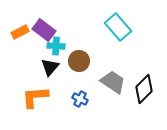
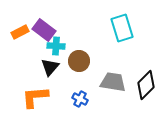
cyan rectangle: moved 4 px right, 1 px down; rotated 24 degrees clockwise
gray trapezoid: rotated 24 degrees counterclockwise
black diamond: moved 2 px right, 4 px up
